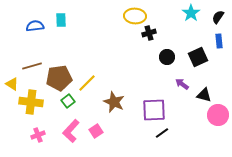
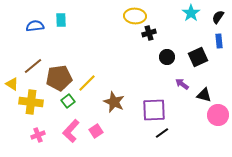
brown line: moved 1 px right; rotated 24 degrees counterclockwise
